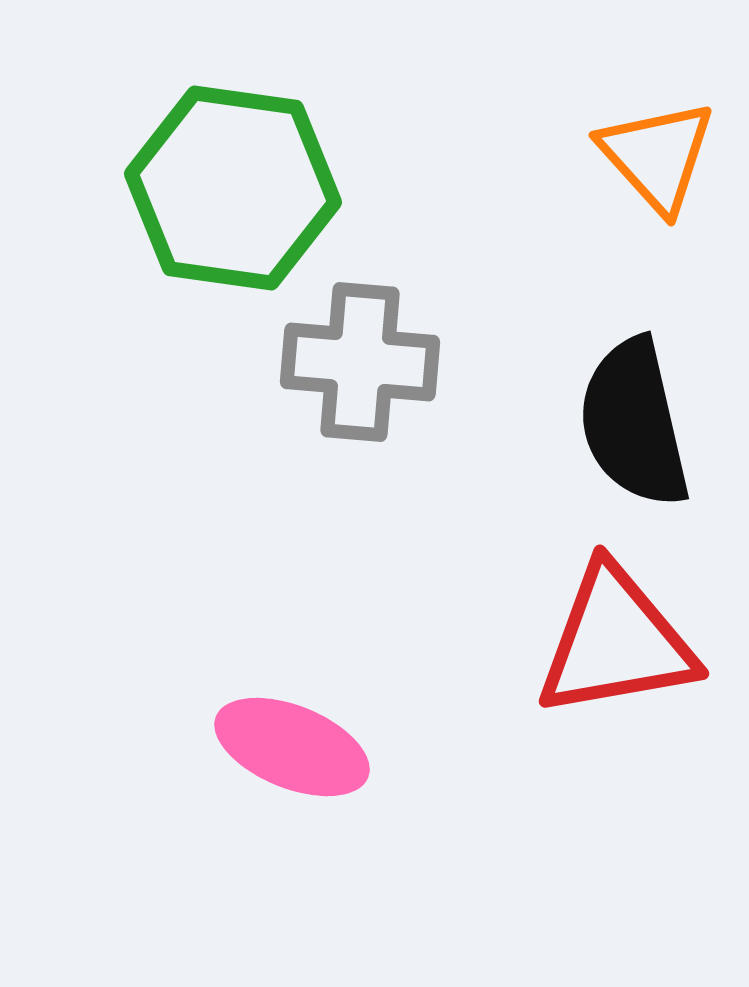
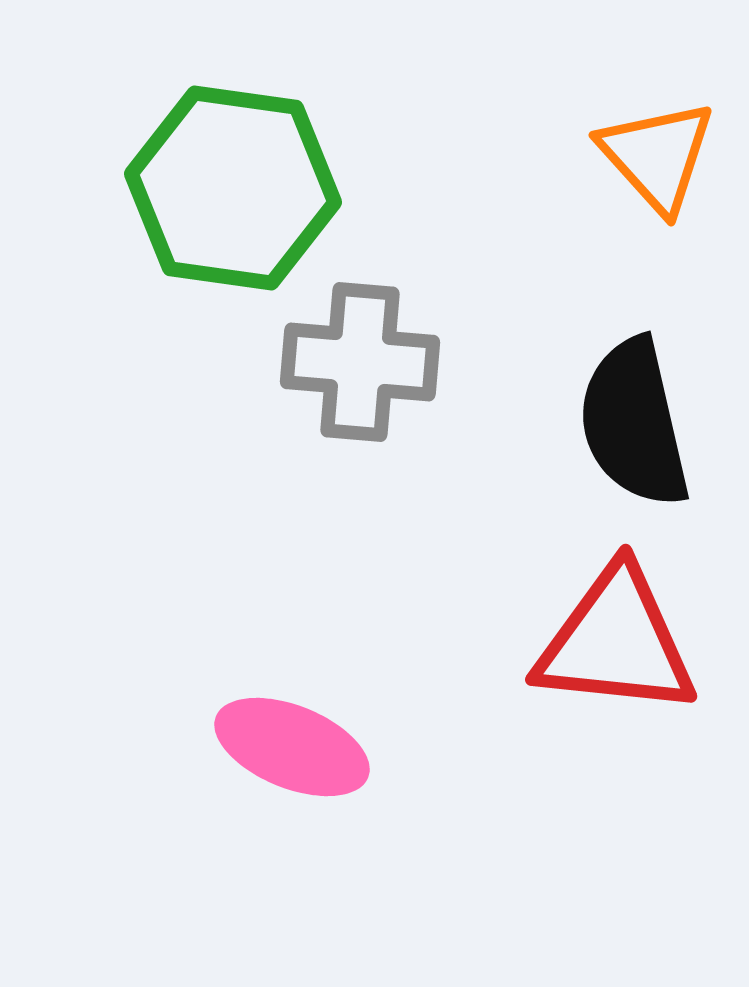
red triangle: rotated 16 degrees clockwise
